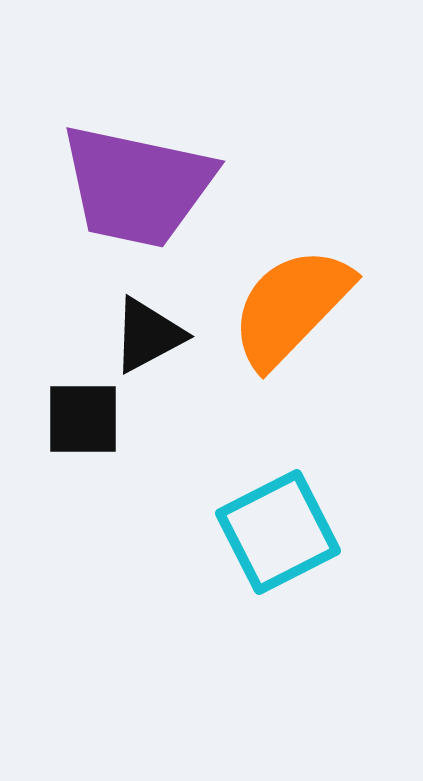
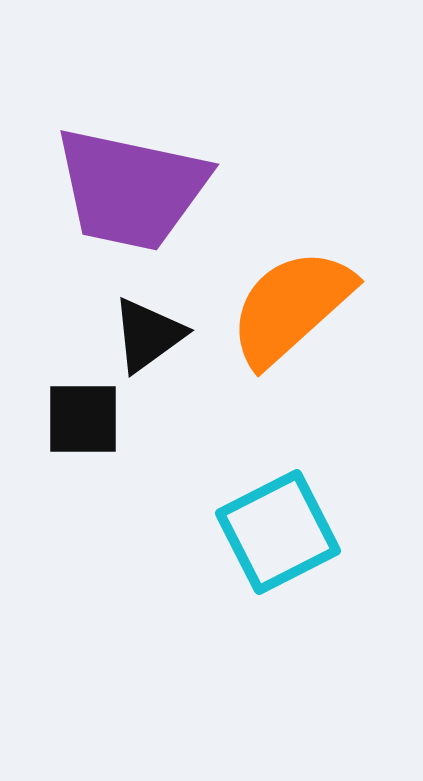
purple trapezoid: moved 6 px left, 3 px down
orange semicircle: rotated 4 degrees clockwise
black triangle: rotated 8 degrees counterclockwise
